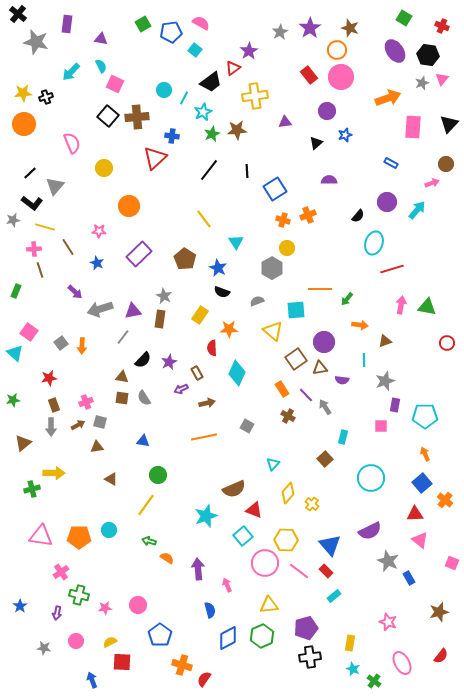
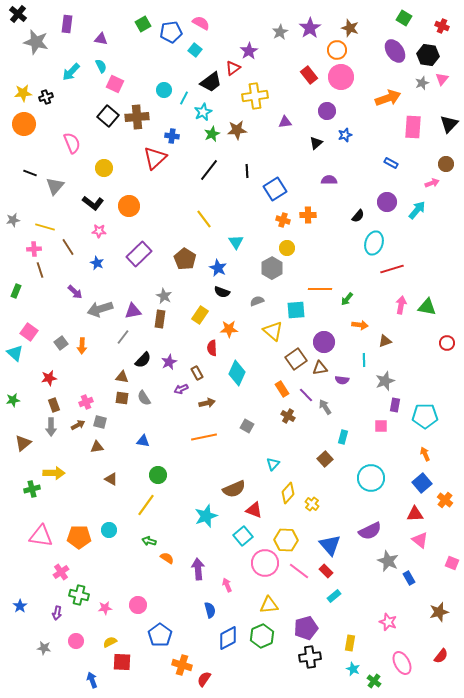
black line at (30, 173): rotated 64 degrees clockwise
black L-shape at (32, 203): moved 61 px right
orange cross at (308, 215): rotated 21 degrees clockwise
